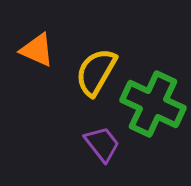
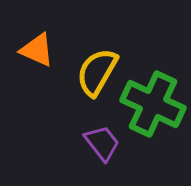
yellow semicircle: moved 1 px right
purple trapezoid: moved 1 px up
